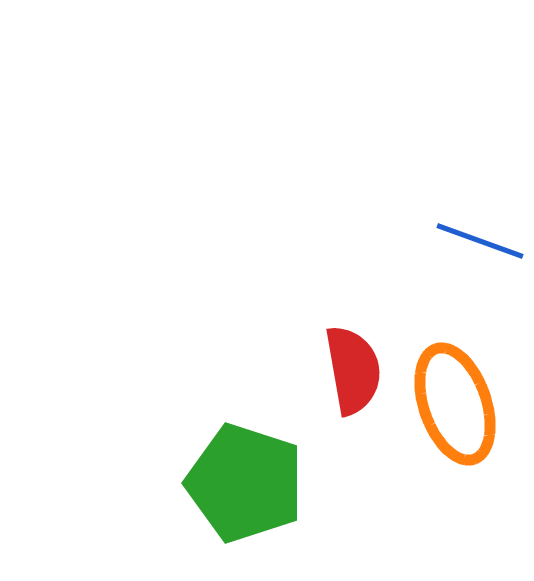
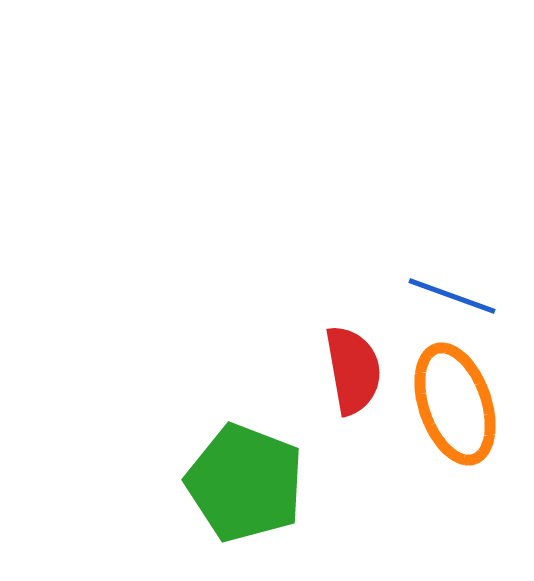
blue line: moved 28 px left, 55 px down
green pentagon: rotated 3 degrees clockwise
